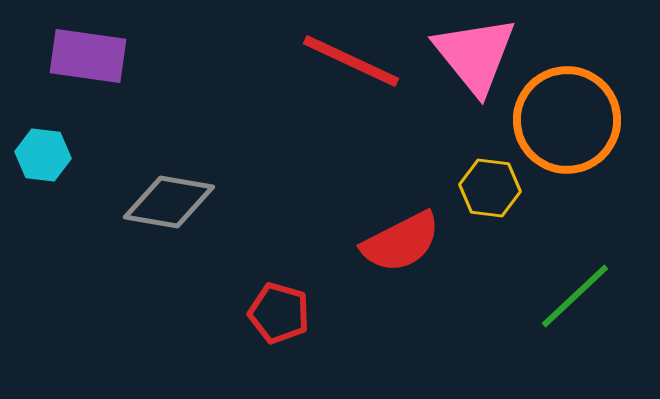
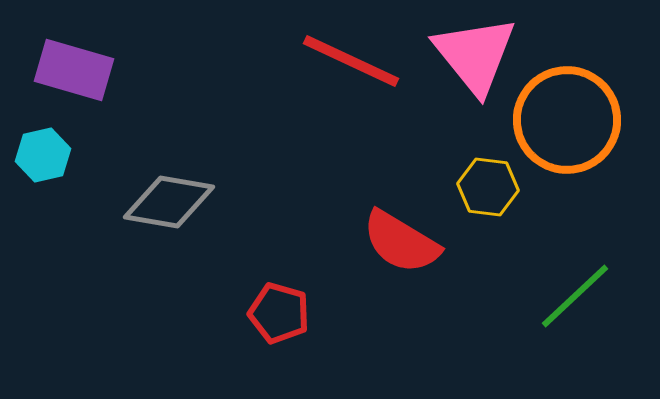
purple rectangle: moved 14 px left, 14 px down; rotated 8 degrees clockwise
cyan hexagon: rotated 20 degrees counterclockwise
yellow hexagon: moved 2 px left, 1 px up
red semicircle: rotated 58 degrees clockwise
